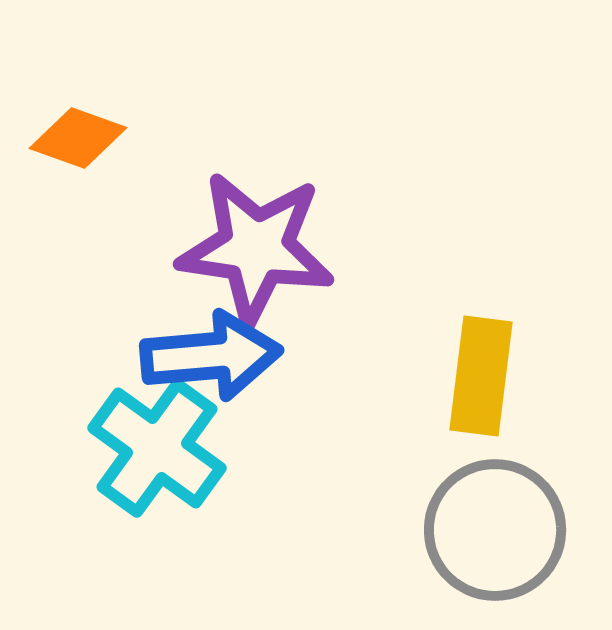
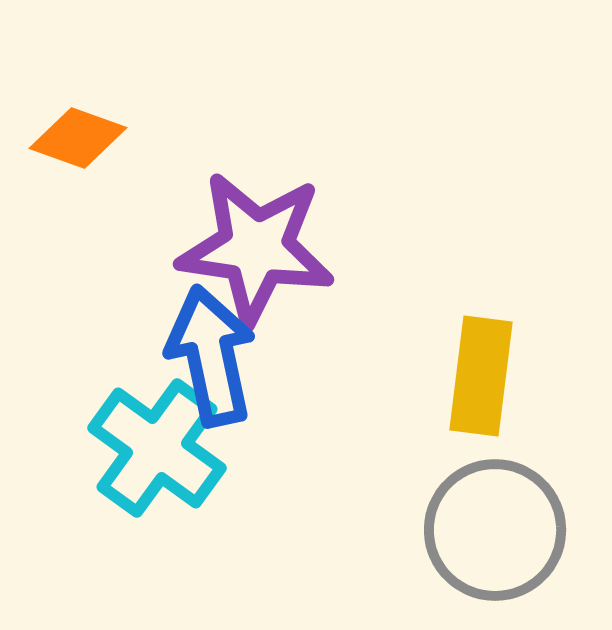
blue arrow: rotated 97 degrees counterclockwise
